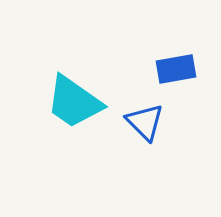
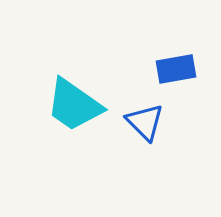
cyan trapezoid: moved 3 px down
